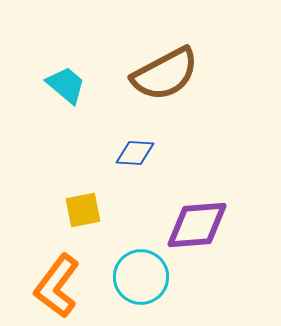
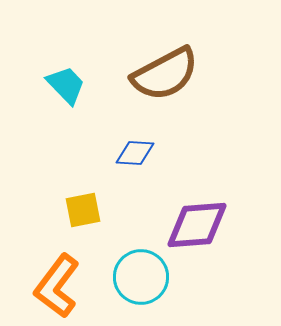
cyan trapezoid: rotated 6 degrees clockwise
